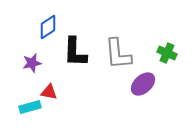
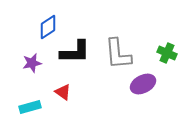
black L-shape: rotated 92 degrees counterclockwise
purple ellipse: rotated 15 degrees clockwise
red triangle: moved 14 px right; rotated 24 degrees clockwise
